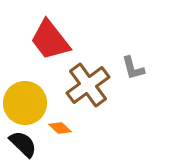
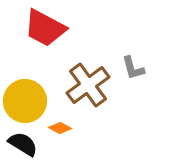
red trapezoid: moved 5 px left, 12 px up; rotated 24 degrees counterclockwise
yellow circle: moved 2 px up
orange diamond: rotated 15 degrees counterclockwise
black semicircle: rotated 12 degrees counterclockwise
